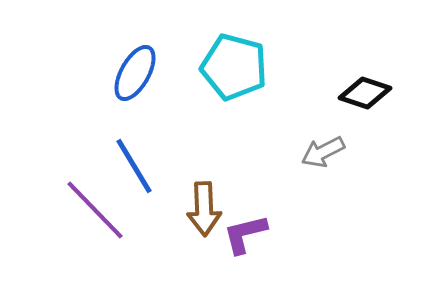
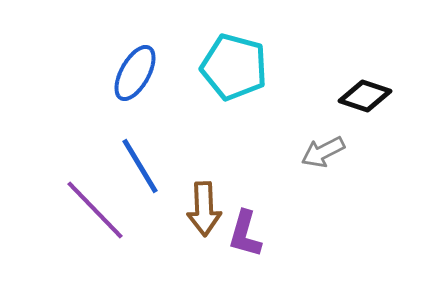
black diamond: moved 3 px down
blue line: moved 6 px right
purple L-shape: rotated 60 degrees counterclockwise
